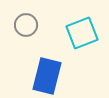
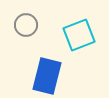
cyan square: moved 3 px left, 2 px down
